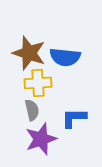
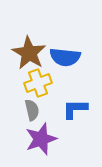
brown star: rotated 12 degrees clockwise
yellow cross: rotated 16 degrees counterclockwise
blue L-shape: moved 1 px right, 9 px up
